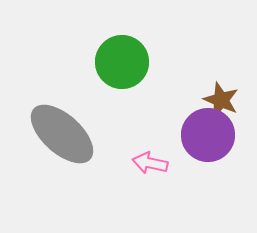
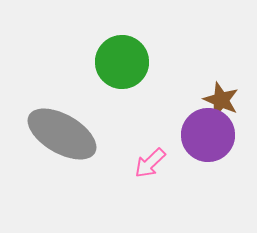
gray ellipse: rotated 12 degrees counterclockwise
pink arrow: rotated 56 degrees counterclockwise
